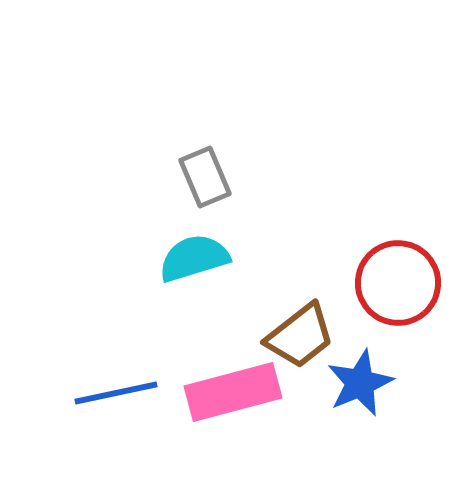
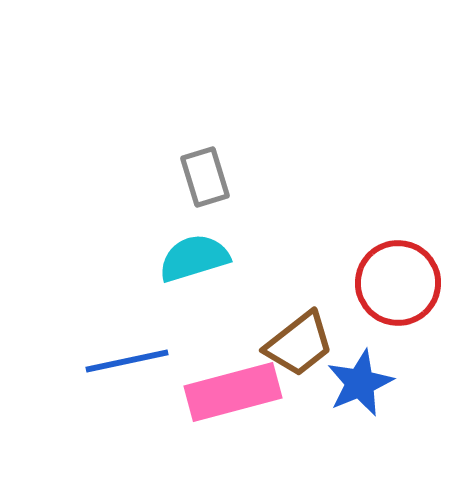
gray rectangle: rotated 6 degrees clockwise
brown trapezoid: moved 1 px left, 8 px down
blue line: moved 11 px right, 32 px up
